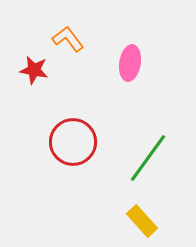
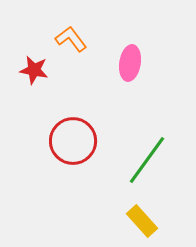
orange L-shape: moved 3 px right
red circle: moved 1 px up
green line: moved 1 px left, 2 px down
